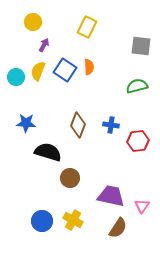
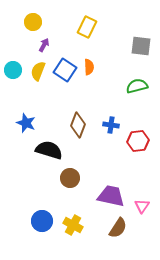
cyan circle: moved 3 px left, 7 px up
blue star: rotated 18 degrees clockwise
black semicircle: moved 1 px right, 2 px up
yellow cross: moved 5 px down
